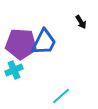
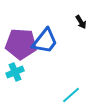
blue trapezoid: moved 1 px right, 1 px up; rotated 12 degrees clockwise
cyan cross: moved 1 px right, 2 px down
cyan line: moved 10 px right, 1 px up
